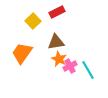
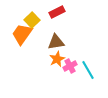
yellow square: moved 1 px left, 1 px up
orange trapezoid: moved 19 px up
orange star: moved 2 px left; rotated 21 degrees clockwise
